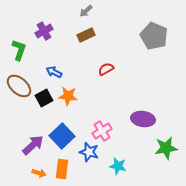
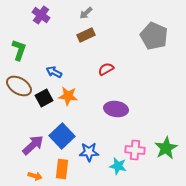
gray arrow: moved 2 px down
purple cross: moved 3 px left, 16 px up; rotated 24 degrees counterclockwise
brown ellipse: rotated 10 degrees counterclockwise
purple ellipse: moved 27 px left, 10 px up
pink cross: moved 33 px right, 19 px down; rotated 36 degrees clockwise
green star: rotated 20 degrees counterclockwise
blue star: rotated 18 degrees counterclockwise
orange arrow: moved 4 px left, 3 px down
